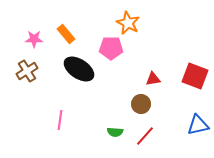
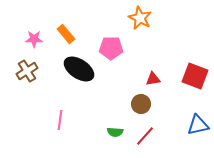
orange star: moved 12 px right, 5 px up
